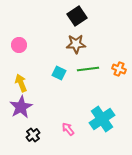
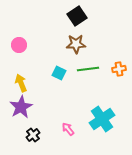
orange cross: rotated 32 degrees counterclockwise
